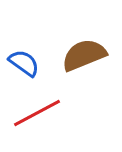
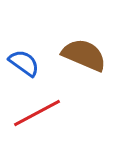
brown semicircle: rotated 45 degrees clockwise
